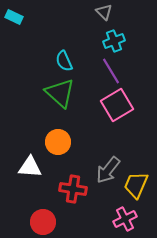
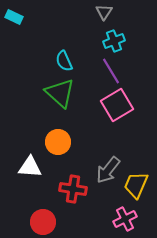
gray triangle: rotated 18 degrees clockwise
